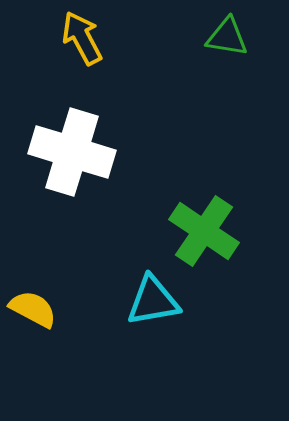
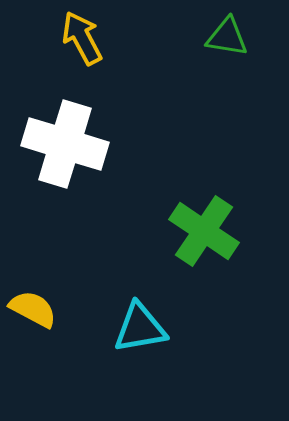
white cross: moved 7 px left, 8 px up
cyan triangle: moved 13 px left, 27 px down
